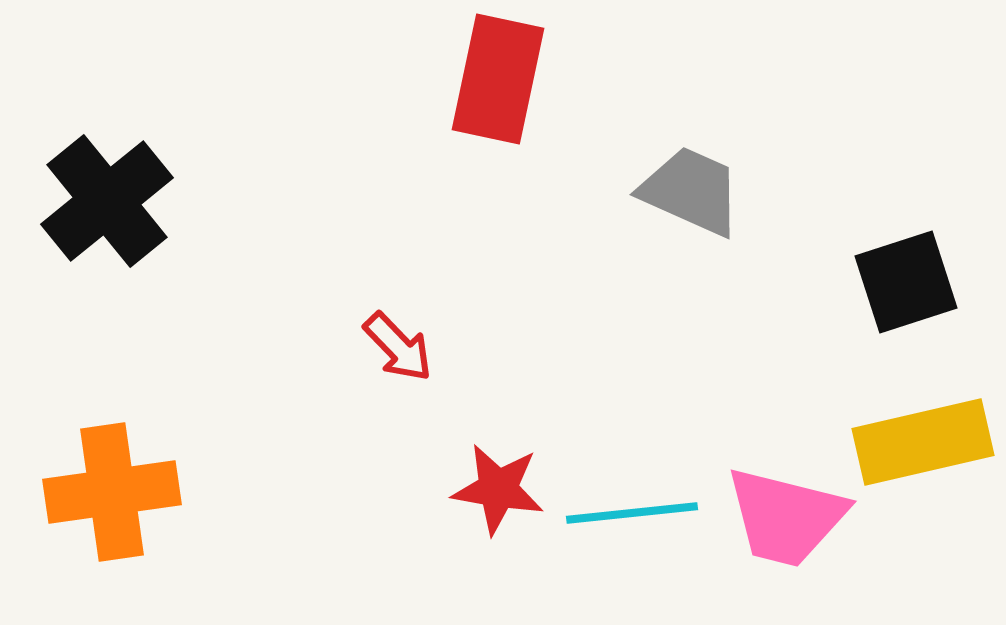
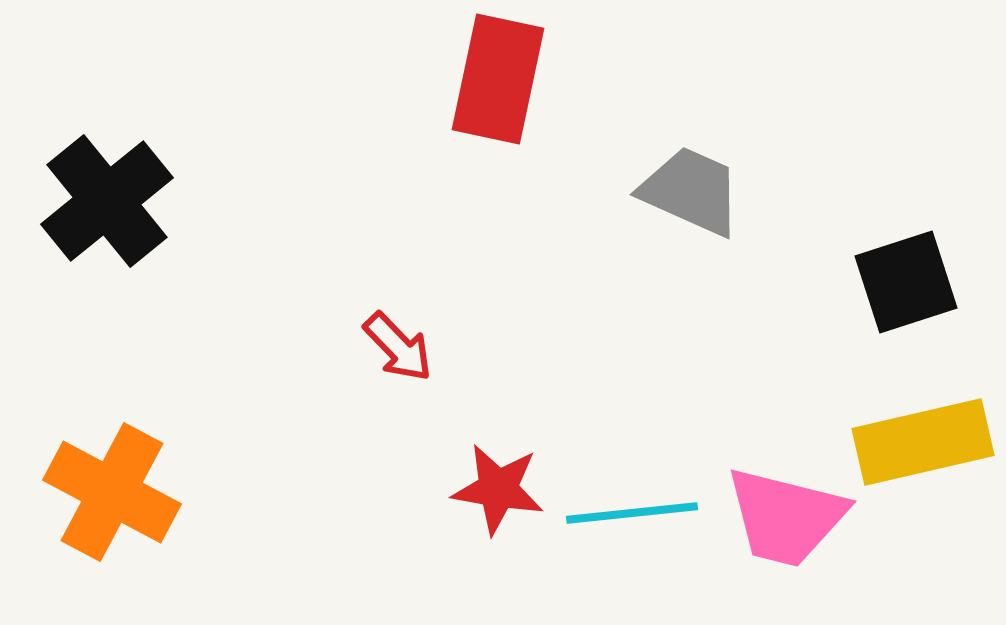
orange cross: rotated 36 degrees clockwise
